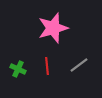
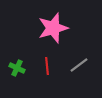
green cross: moved 1 px left, 1 px up
